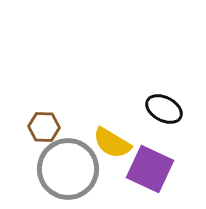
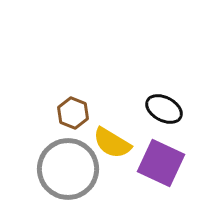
brown hexagon: moved 29 px right, 14 px up; rotated 20 degrees clockwise
purple square: moved 11 px right, 6 px up
